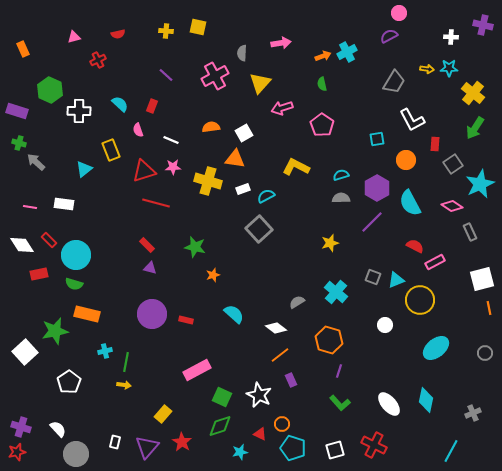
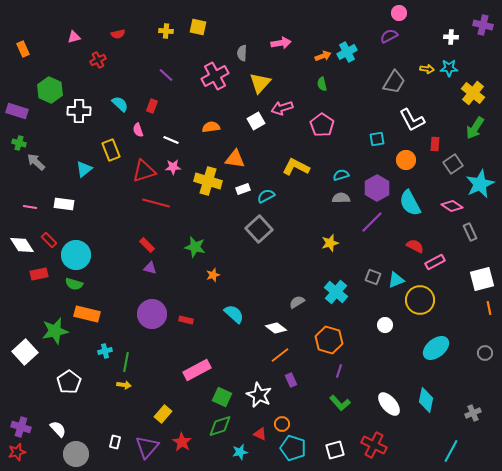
white square at (244, 133): moved 12 px right, 12 px up
